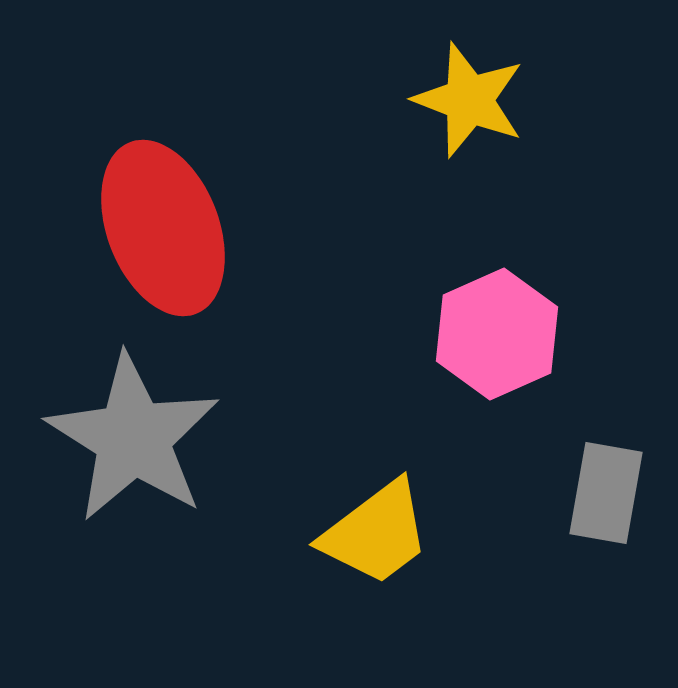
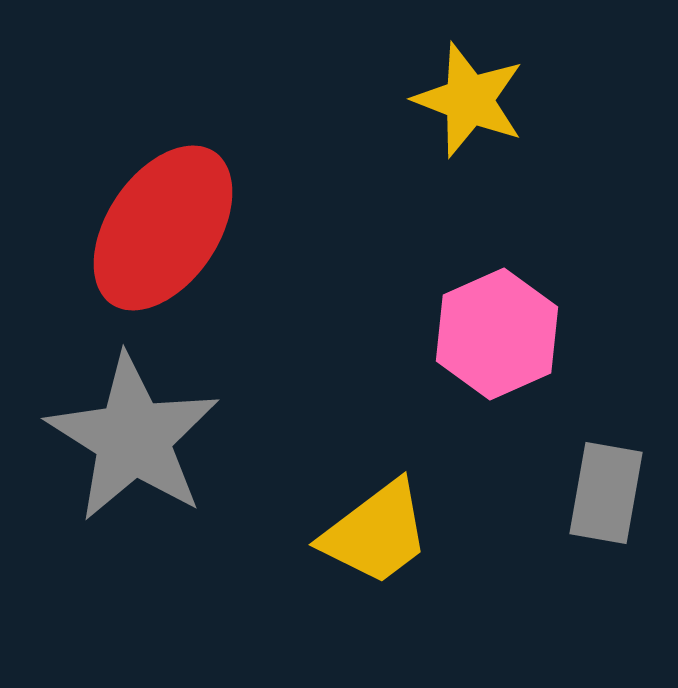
red ellipse: rotated 55 degrees clockwise
